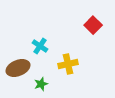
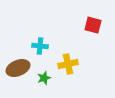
red square: rotated 30 degrees counterclockwise
cyan cross: rotated 28 degrees counterclockwise
green star: moved 3 px right, 6 px up
